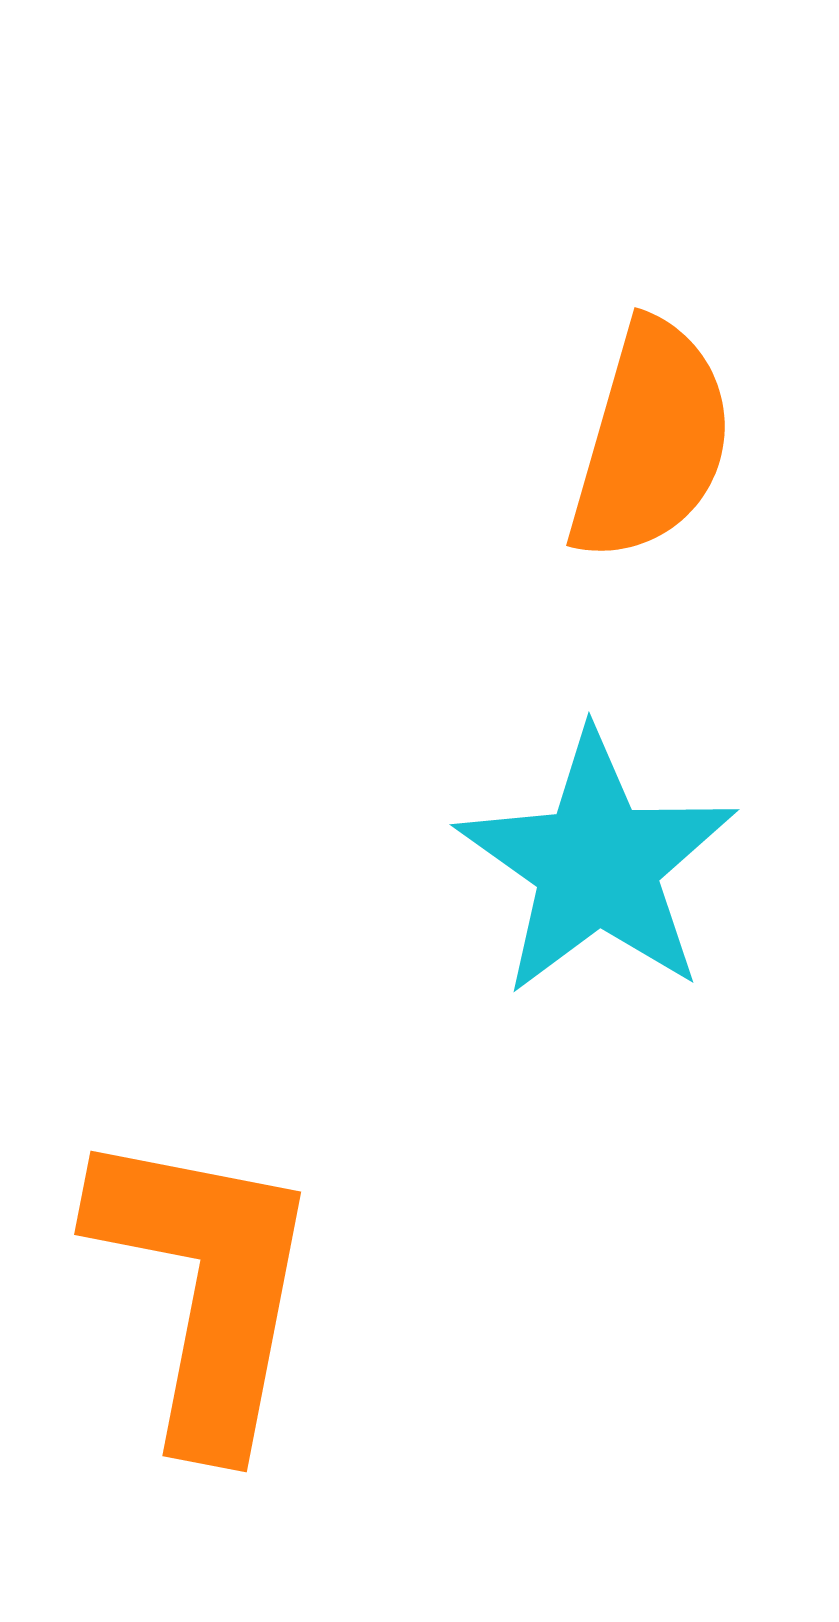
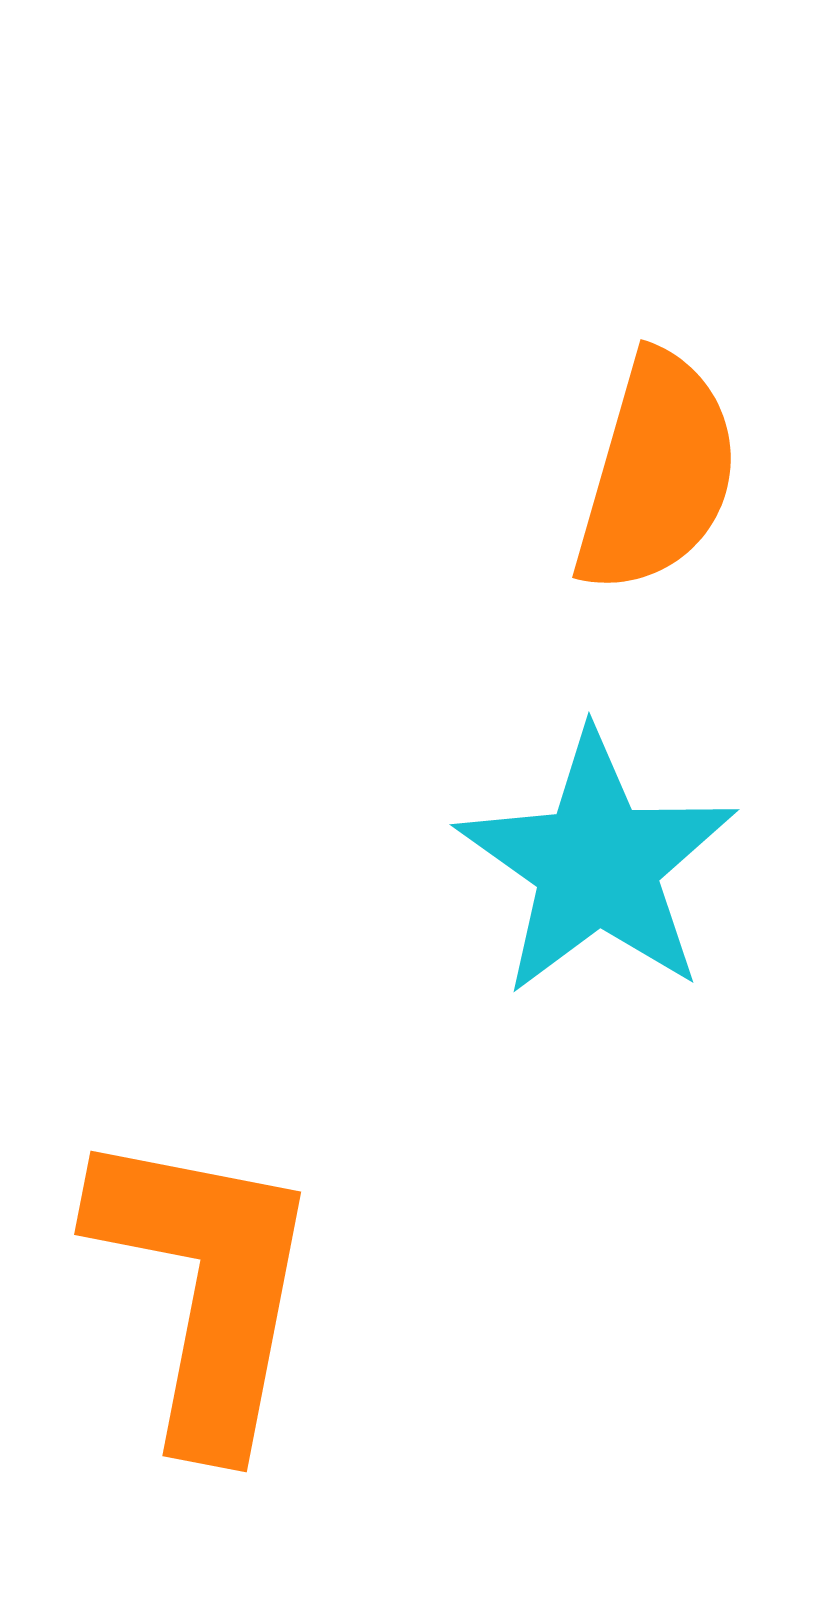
orange semicircle: moved 6 px right, 32 px down
